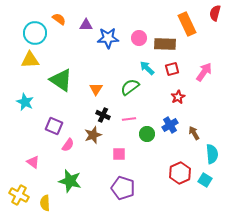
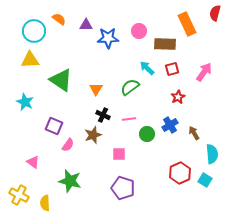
cyan circle: moved 1 px left, 2 px up
pink circle: moved 7 px up
